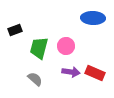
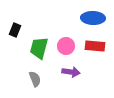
black rectangle: rotated 48 degrees counterclockwise
red rectangle: moved 27 px up; rotated 18 degrees counterclockwise
gray semicircle: rotated 28 degrees clockwise
